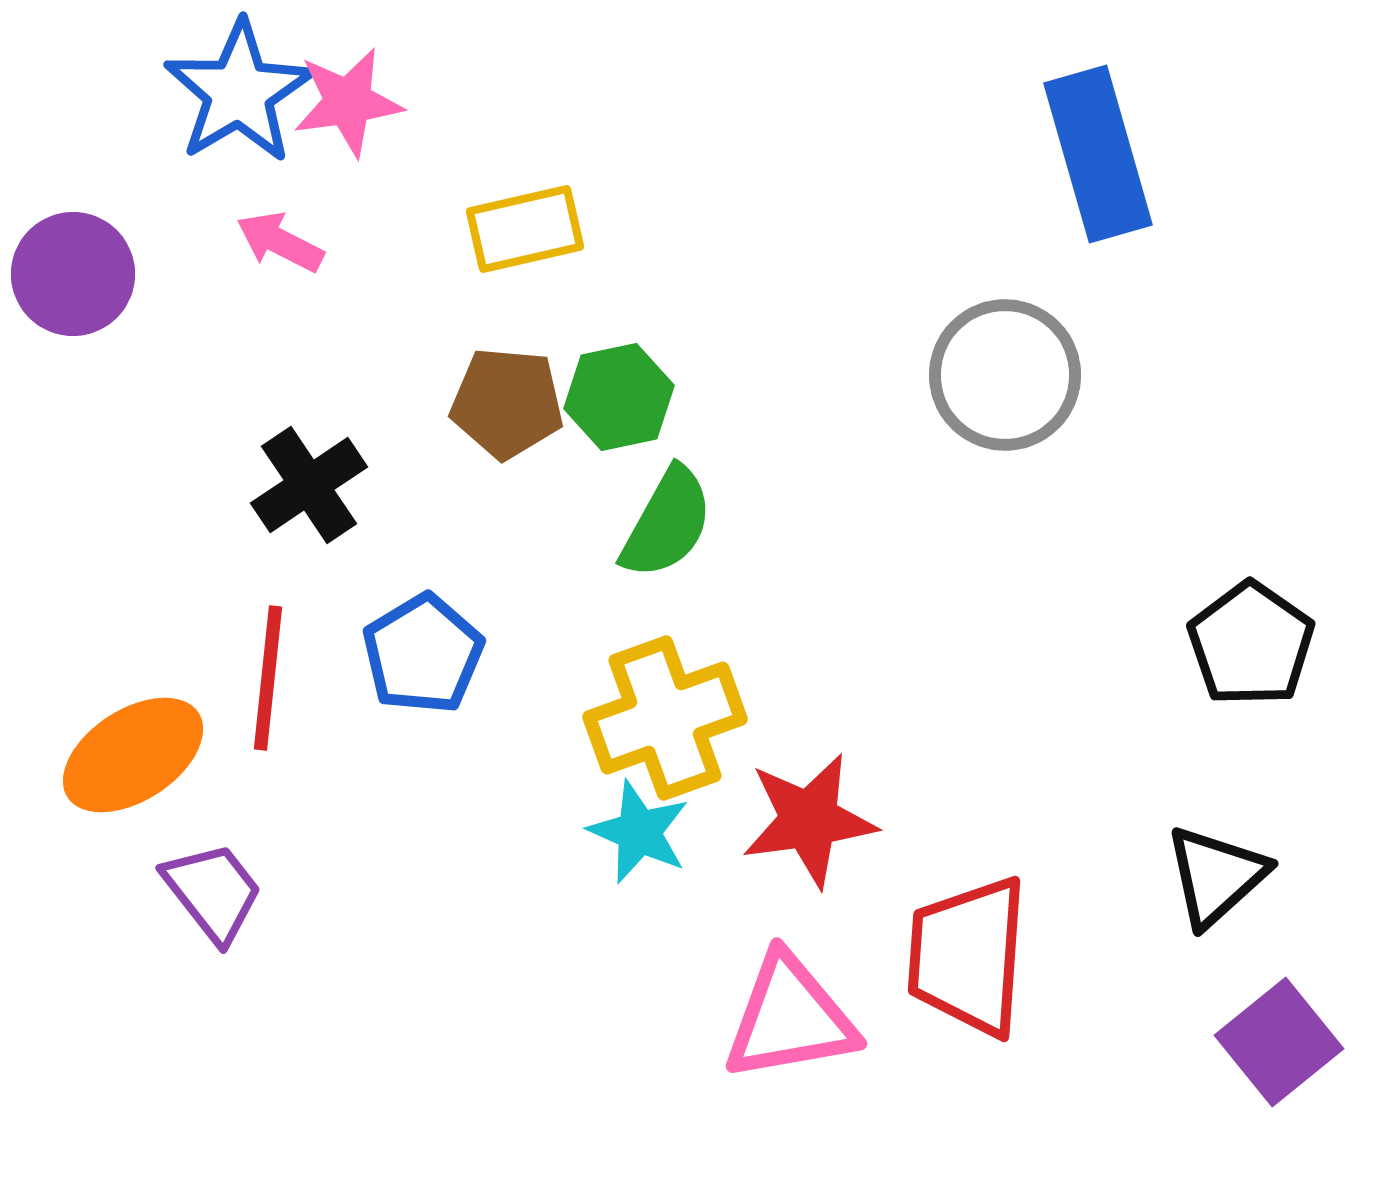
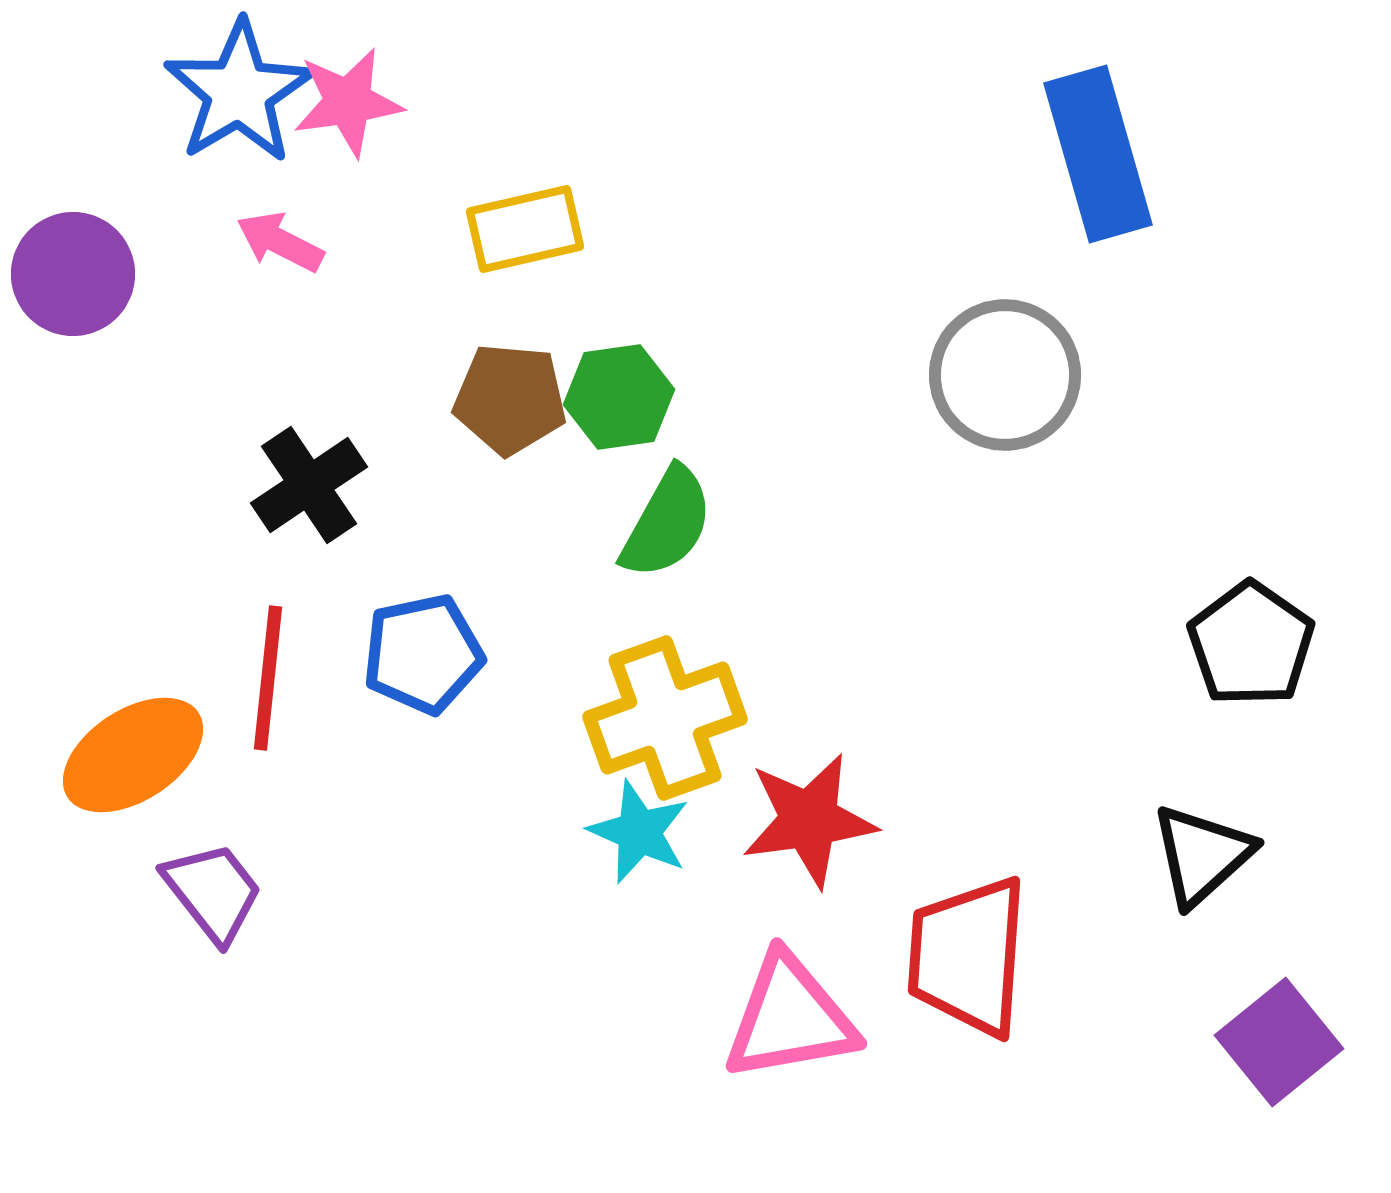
green hexagon: rotated 4 degrees clockwise
brown pentagon: moved 3 px right, 4 px up
blue pentagon: rotated 19 degrees clockwise
black triangle: moved 14 px left, 21 px up
